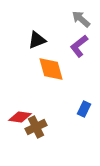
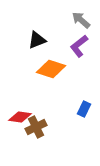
gray arrow: moved 1 px down
orange diamond: rotated 56 degrees counterclockwise
